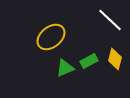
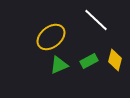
white line: moved 14 px left
yellow diamond: moved 1 px down
green triangle: moved 6 px left, 3 px up
